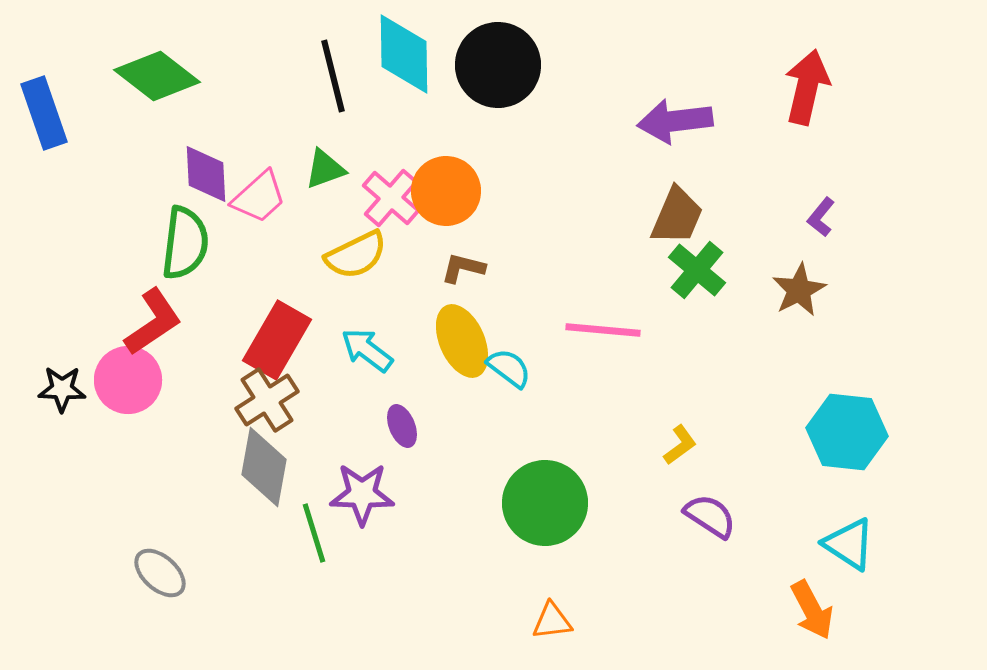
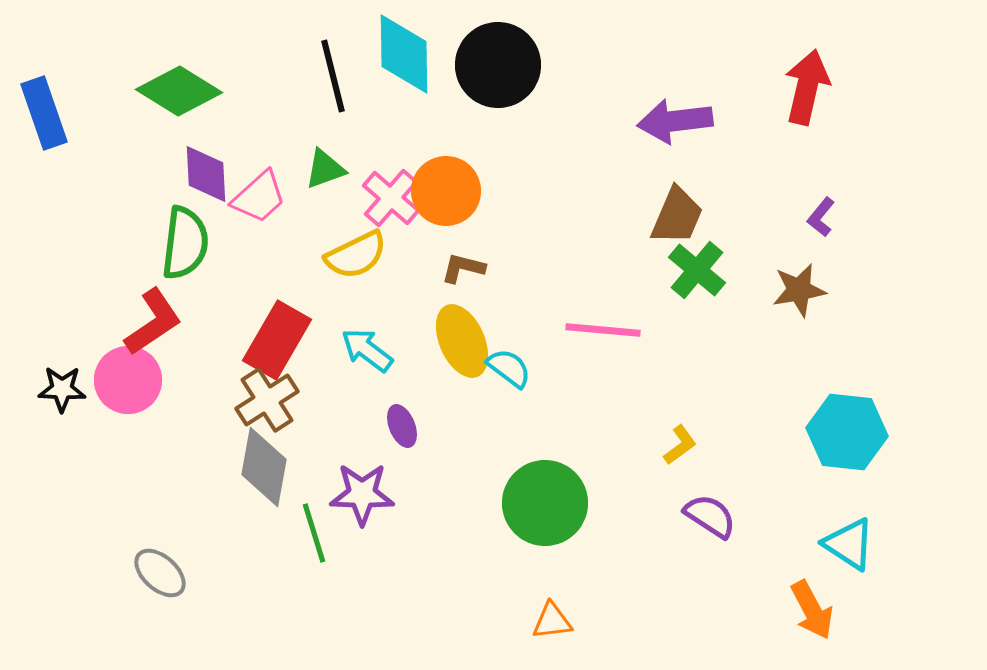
green diamond: moved 22 px right, 15 px down; rotated 6 degrees counterclockwise
brown star: rotated 18 degrees clockwise
